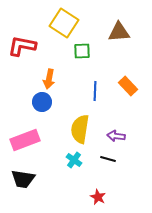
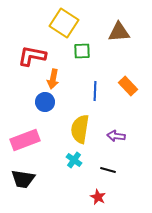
red L-shape: moved 10 px right, 10 px down
orange arrow: moved 4 px right
blue circle: moved 3 px right
black line: moved 11 px down
